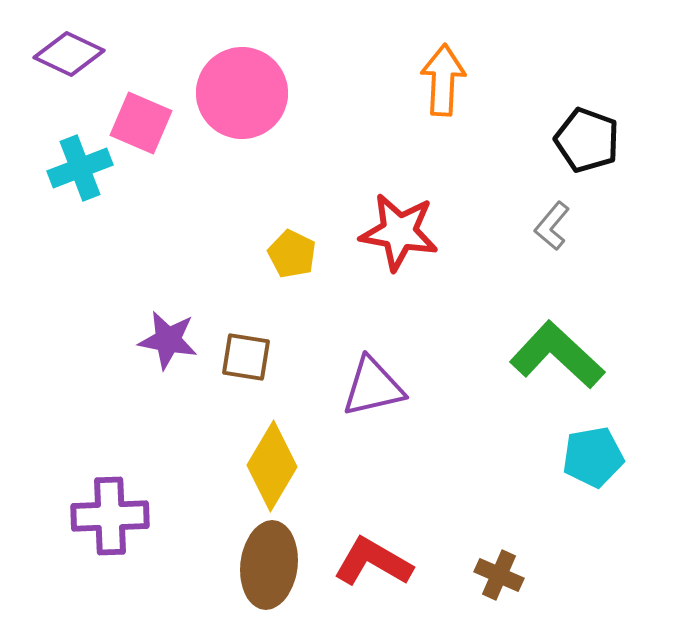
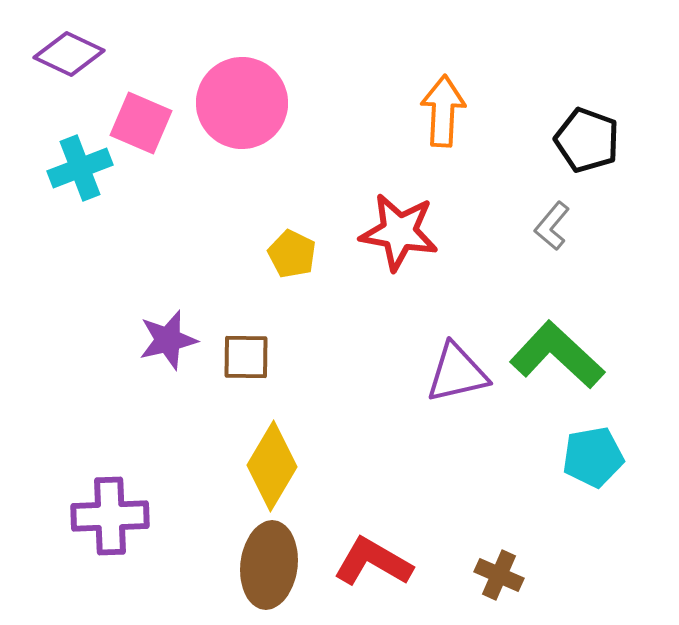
orange arrow: moved 31 px down
pink circle: moved 10 px down
purple star: rotated 24 degrees counterclockwise
brown square: rotated 8 degrees counterclockwise
purple triangle: moved 84 px right, 14 px up
